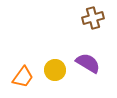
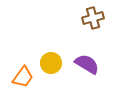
purple semicircle: moved 1 px left, 1 px down
yellow circle: moved 4 px left, 7 px up
